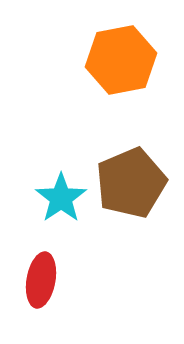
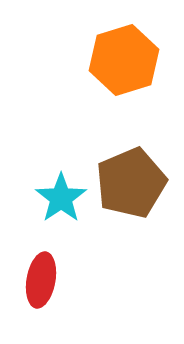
orange hexagon: moved 3 px right; rotated 6 degrees counterclockwise
